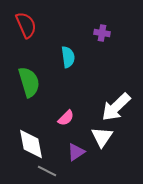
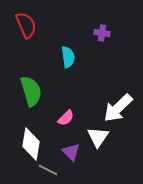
green semicircle: moved 2 px right, 9 px down
white arrow: moved 2 px right, 1 px down
white triangle: moved 4 px left
white diamond: rotated 20 degrees clockwise
purple triangle: moved 5 px left; rotated 42 degrees counterclockwise
gray line: moved 1 px right, 1 px up
